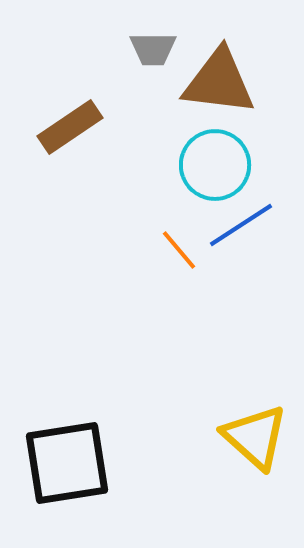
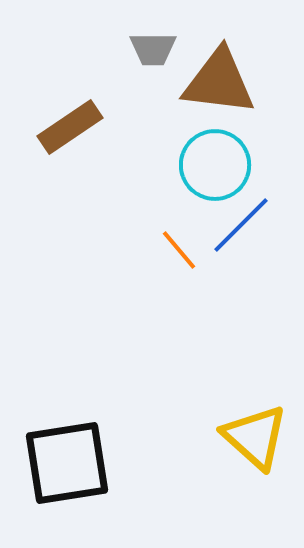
blue line: rotated 12 degrees counterclockwise
